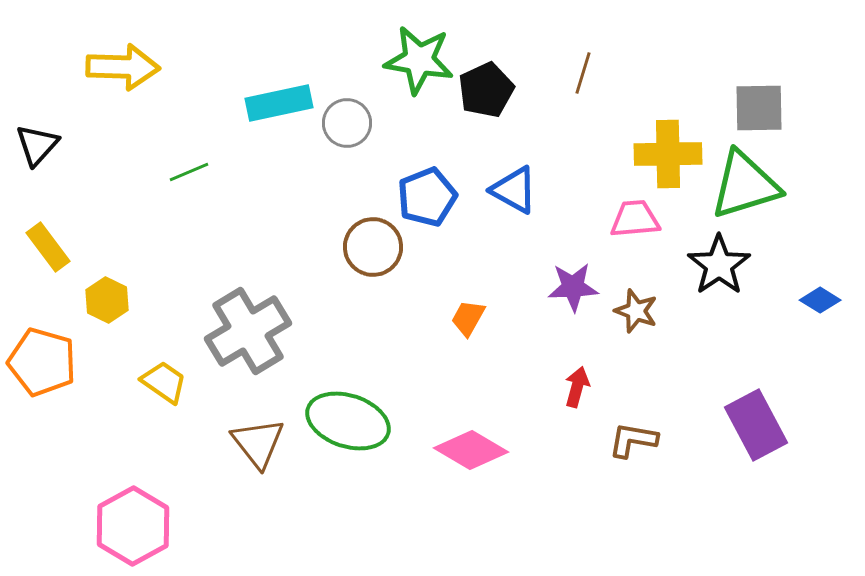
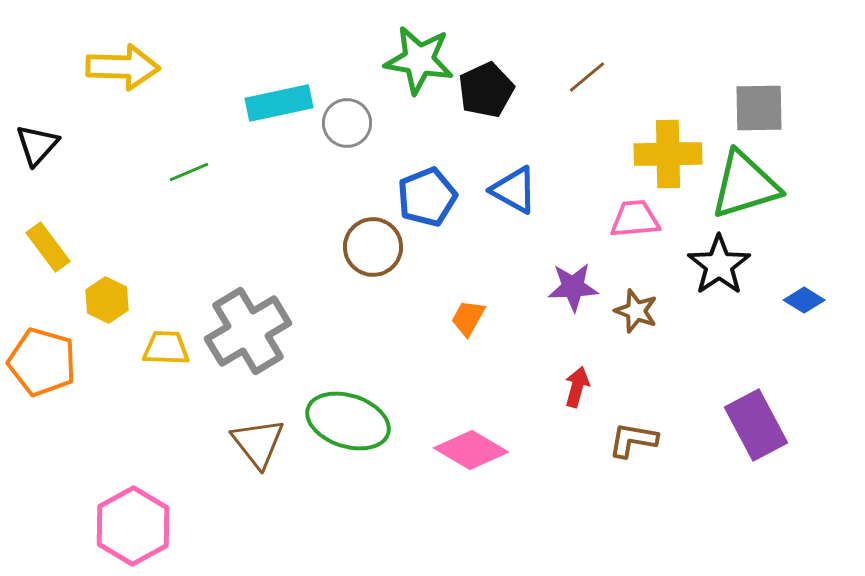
brown line: moved 4 px right, 4 px down; rotated 33 degrees clockwise
blue diamond: moved 16 px left
yellow trapezoid: moved 2 px right, 34 px up; rotated 33 degrees counterclockwise
